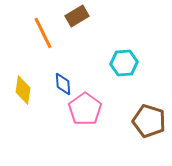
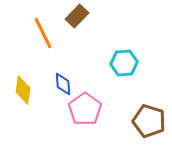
brown rectangle: rotated 15 degrees counterclockwise
